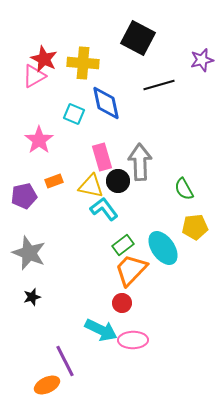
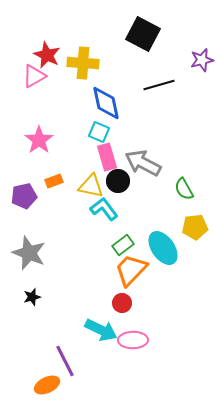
black square: moved 5 px right, 4 px up
red star: moved 3 px right, 4 px up
cyan square: moved 25 px right, 18 px down
pink rectangle: moved 5 px right
gray arrow: moved 3 px right, 1 px down; rotated 60 degrees counterclockwise
